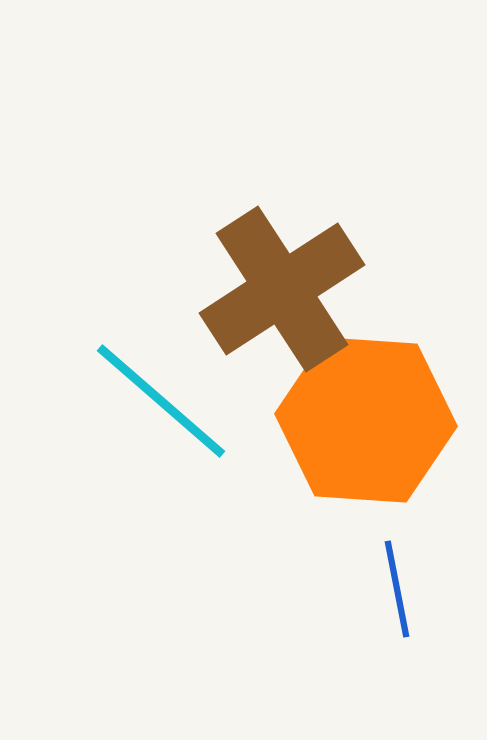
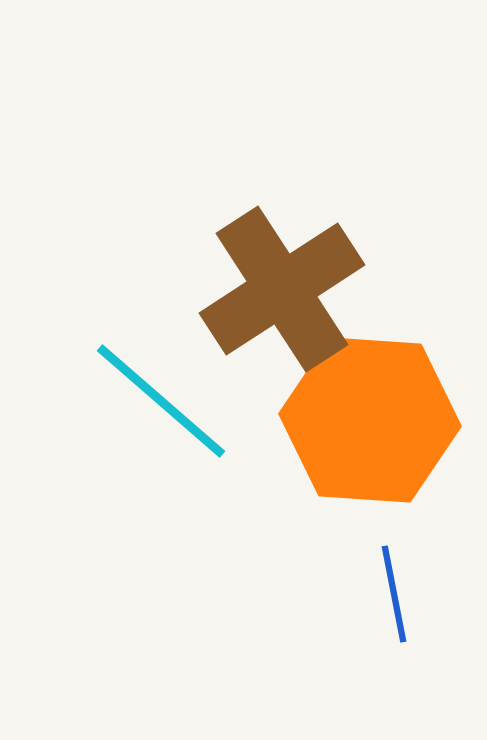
orange hexagon: moved 4 px right
blue line: moved 3 px left, 5 px down
